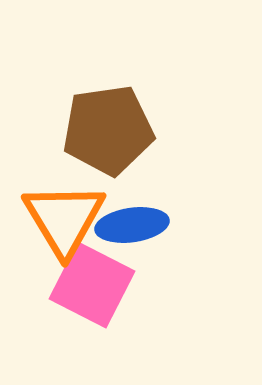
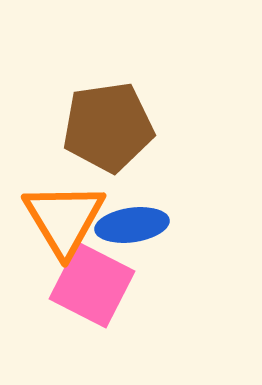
brown pentagon: moved 3 px up
